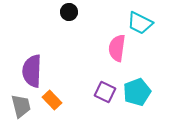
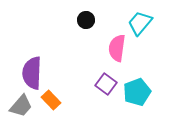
black circle: moved 17 px right, 8 px down
cyan trapezoid: rotated 104 degrees clockwise
purple semicircle: moved 2 px down
purple square: moved 1 px right, 8 px up; rotated 10 degrees clockwise
orange rectangle: moved 1 px left
gray trapezoid: rotated 55 degrees clockwise
